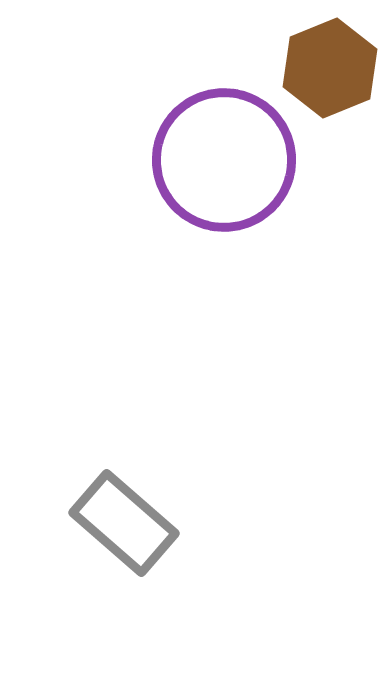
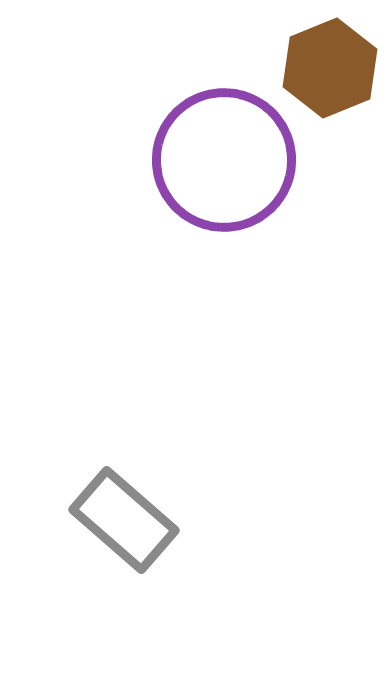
gray rectangle: moved 3 px up
